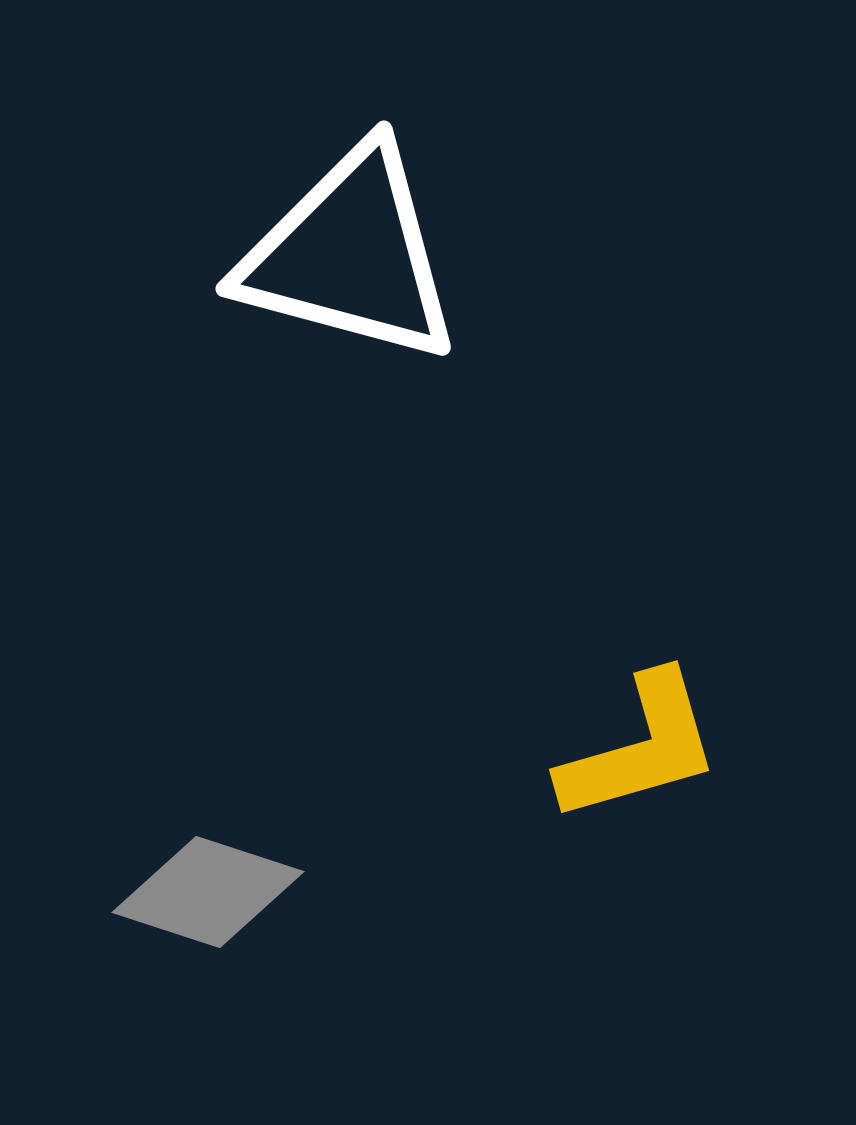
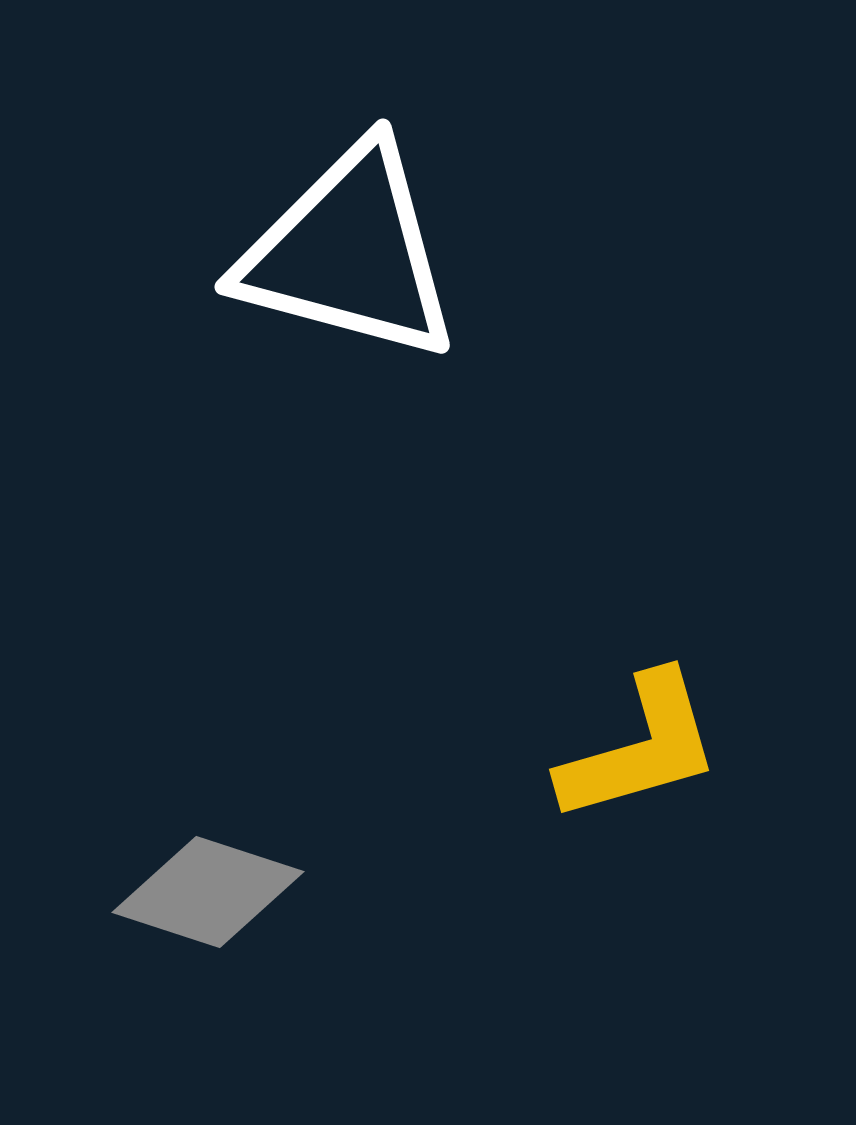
white triangle: moved 1 px left, 2 px up
